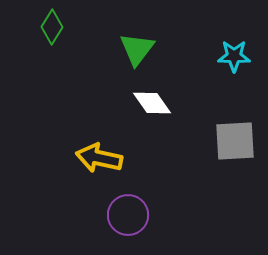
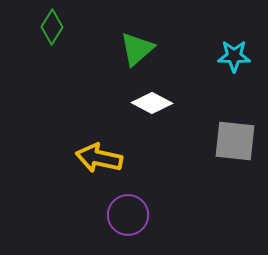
green triangle: rotated 12 degrees clockwise
white diamond: rotated 27 degrees counterclockwise
gray square: rotated 9 degrees clockwise
